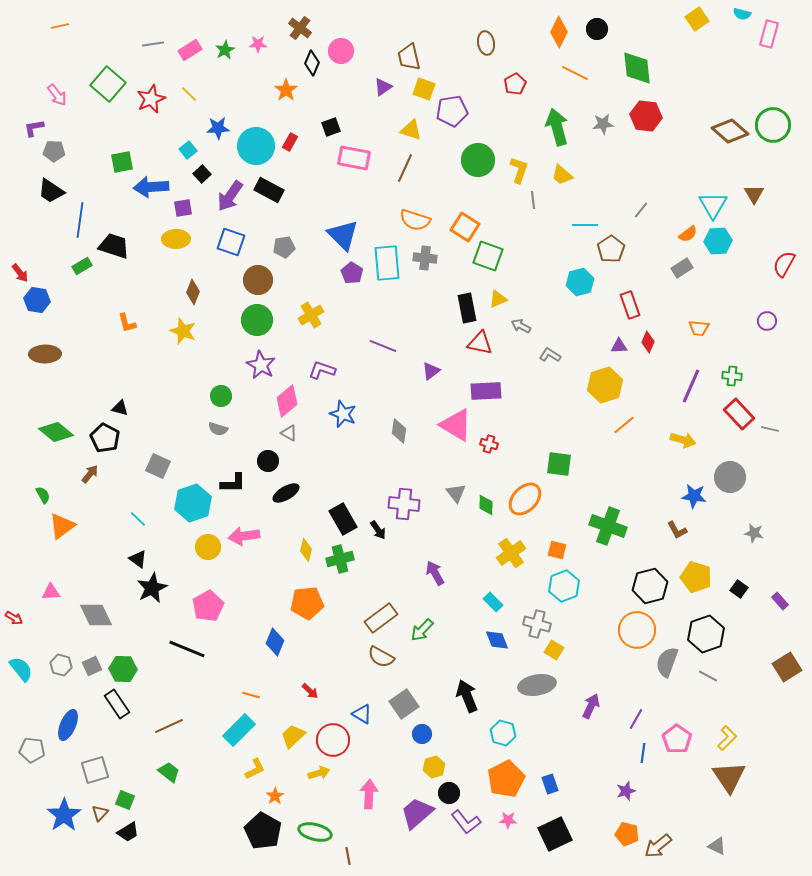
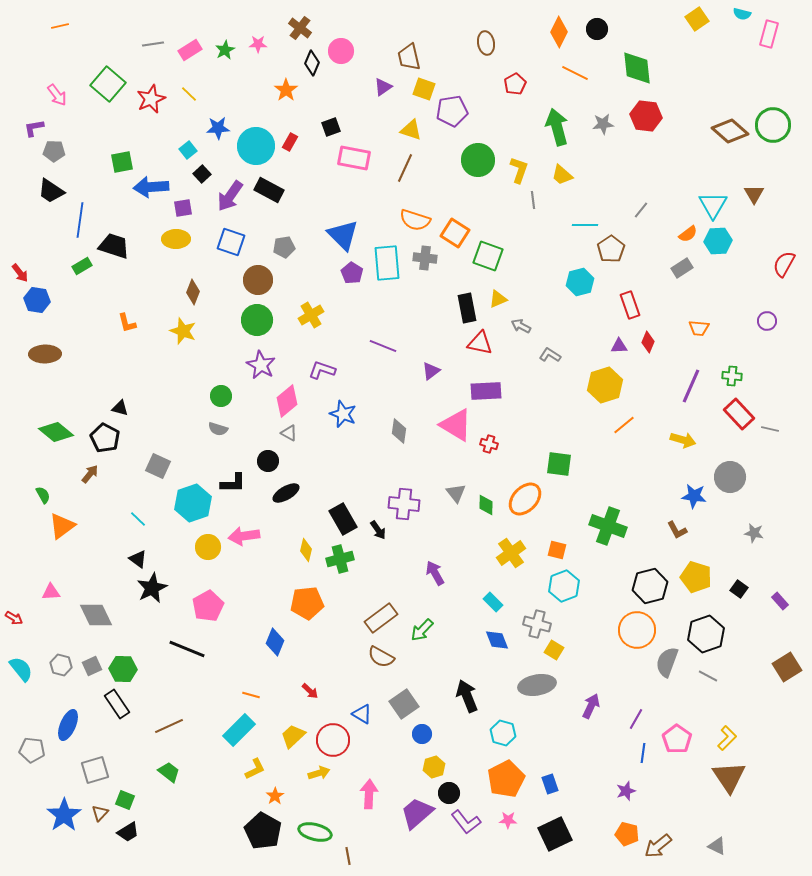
orange square at (465, 227): moved 10 px left, 6 px down
